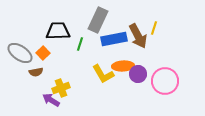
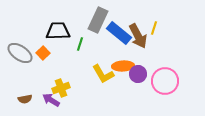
blue rectangle: moved 5 px right, 6 px up; rotated 50 degrees clockwise
brown semicircle: moved 11 px left, 27 px down
